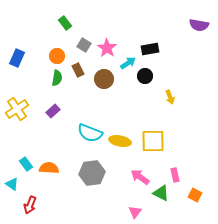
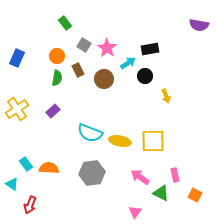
yellow arrow: moved 4 px left, 1 px up
